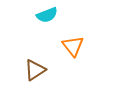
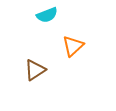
orange triangle: rotated 25 degrees clockwise
